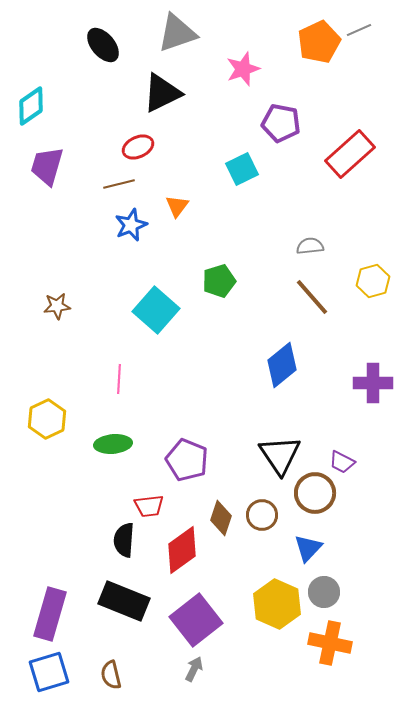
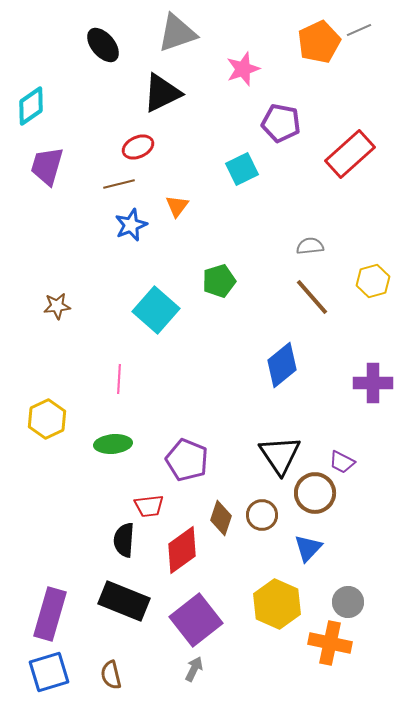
gray circle at (324, 592): moved 24 px right, 10 px down
